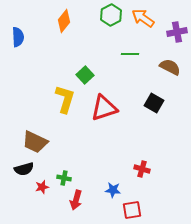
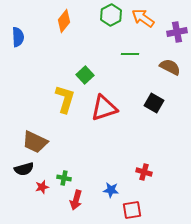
red cross: moved 2 px right, 3 px down
blue star: moved 2 px left
